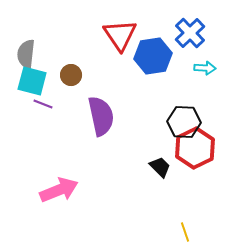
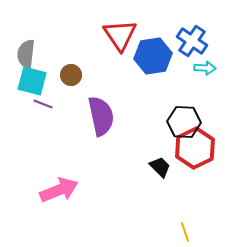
blue cross: moved 2 px right, 8 px down; rotated 12 degrees counterclockwise
